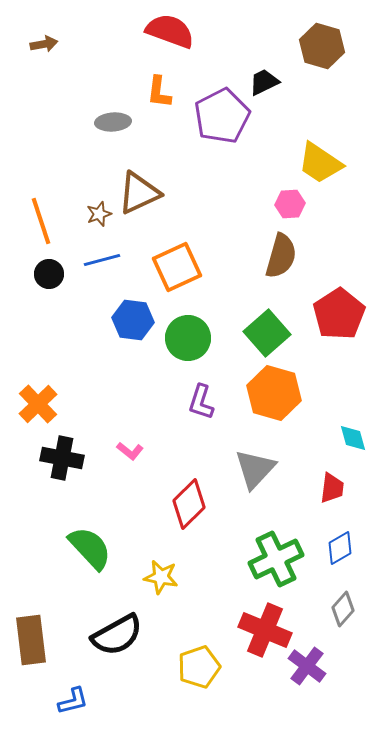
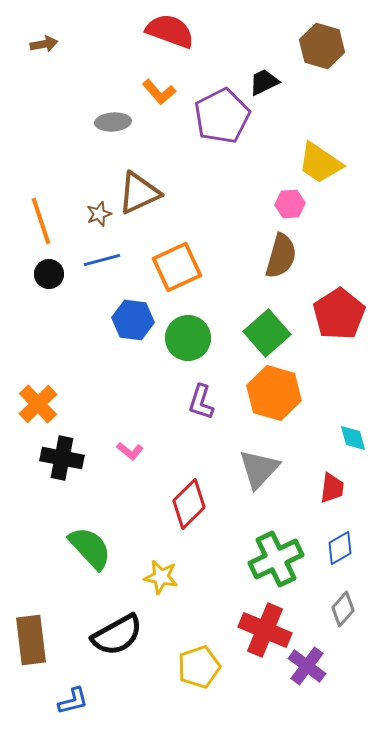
orange L-shape: rotated 48 degrees counterclockwise
gray triangle: moved 4 px right
